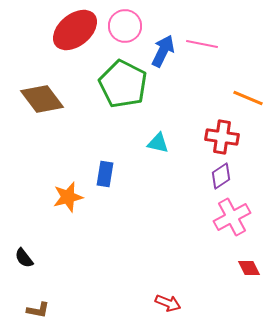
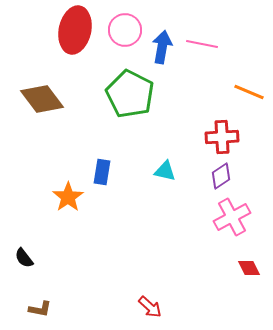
pink circle: moved 4 px down
red ellipse: rotated 39 degrees counterclockwise
blue arrow: moved 1 px left, 4 px up; rotated 16 degrees counterclockwise
green pentagon: moved 7 px right, 10 px down
orange line: moved 1 px right, 6 px up
red cross: rotated 12 degrees counterclockwise
cyan triangle: moved 7 px right, 28 px down
blue rectangle: moved 3 px left, 2 px up
orange star: rotated 20 degrees counterclockwise
red arrow: moved 18 px left, 4 px down; rotated 20 degrees clockwise
brown L-shape: moved 2 px right, 1 px up
